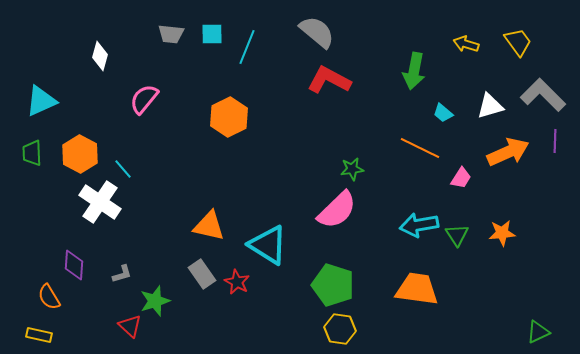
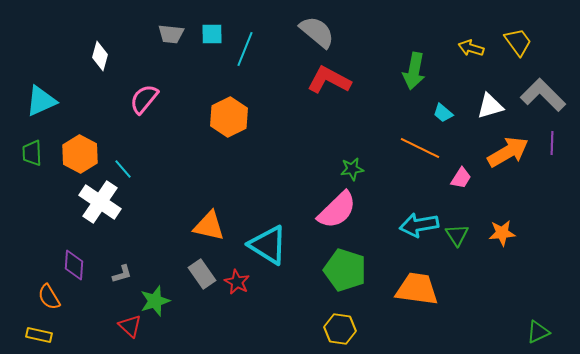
yellow arrow at (466, 44): moved 5 px right, 4 px down
cyan line at (247, 47): moved 2 px left, 2 px down
purple line at (555, 141): moved 3 px left, 2 px down
orange arrow at (508, 152): rotated 6 degrees counterclockwise
green pentagon at (333, 285): moved 12 px right, 15 px up
